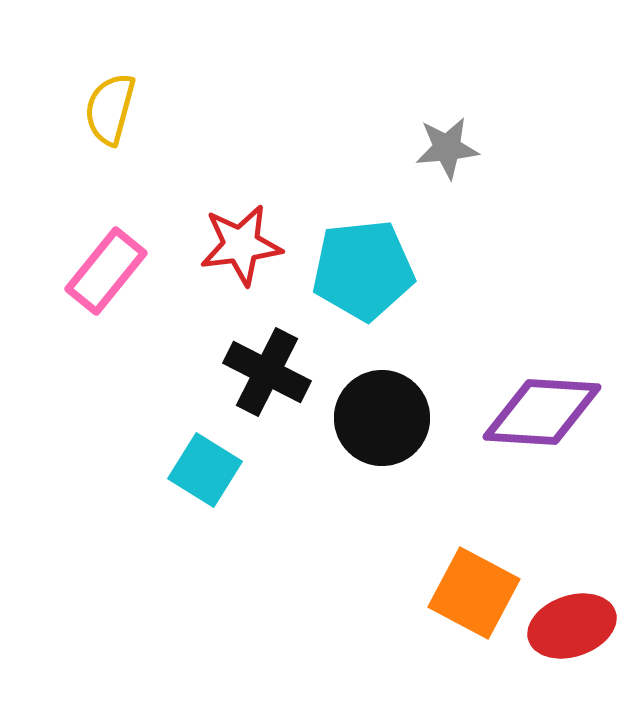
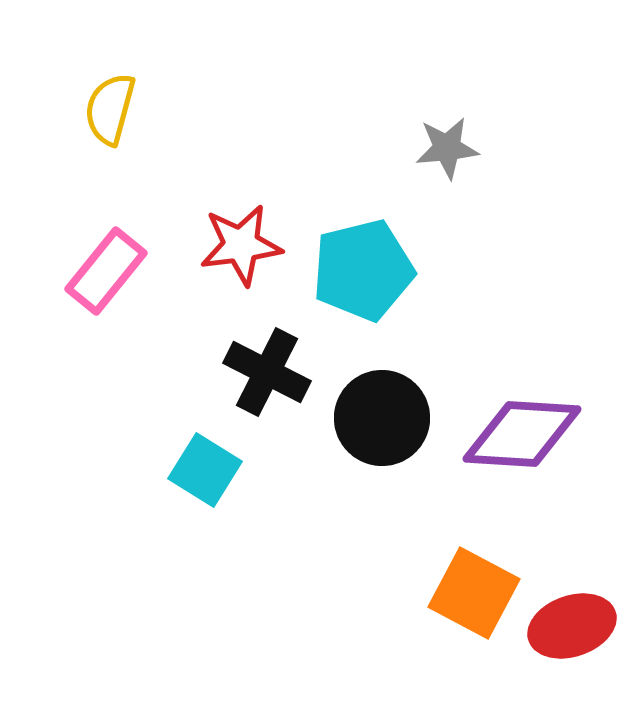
cyan pentagon: rotated 8 degrees counterclockwise
purple diamond: moved 20 px left, 22 px down
